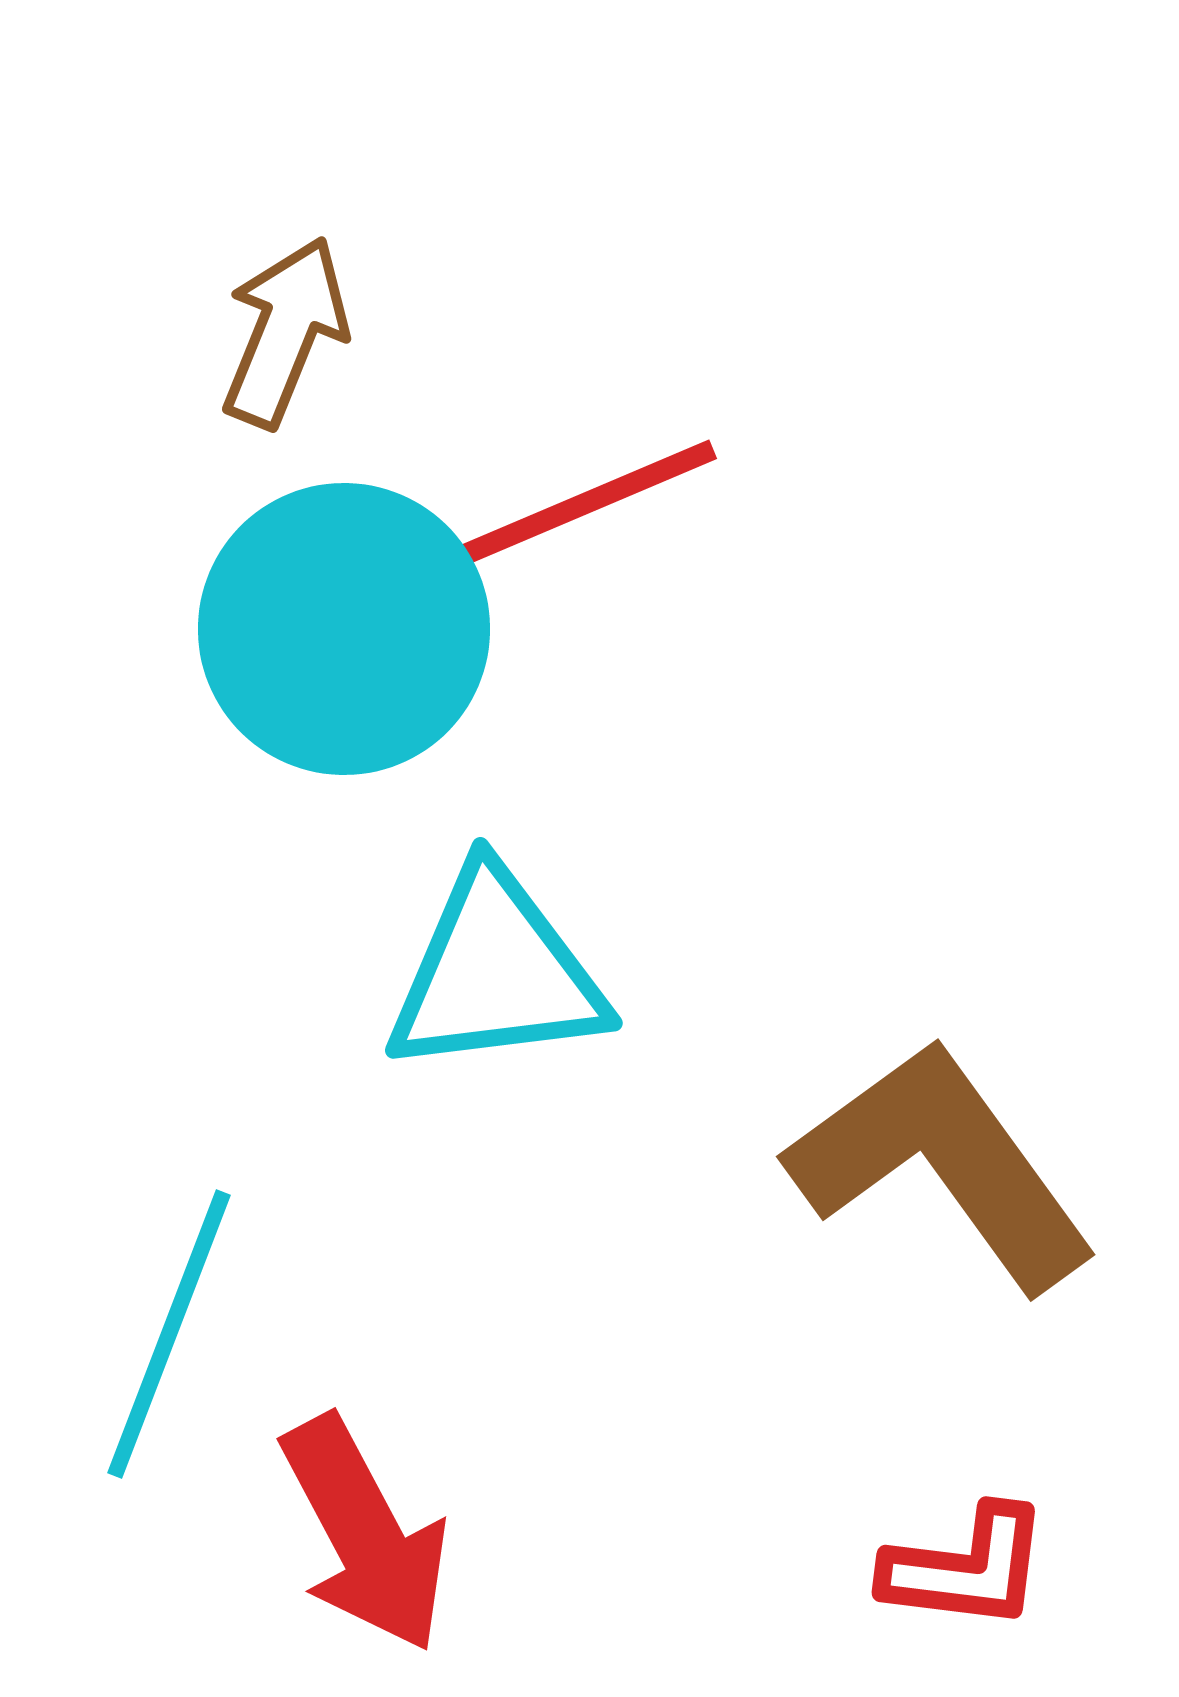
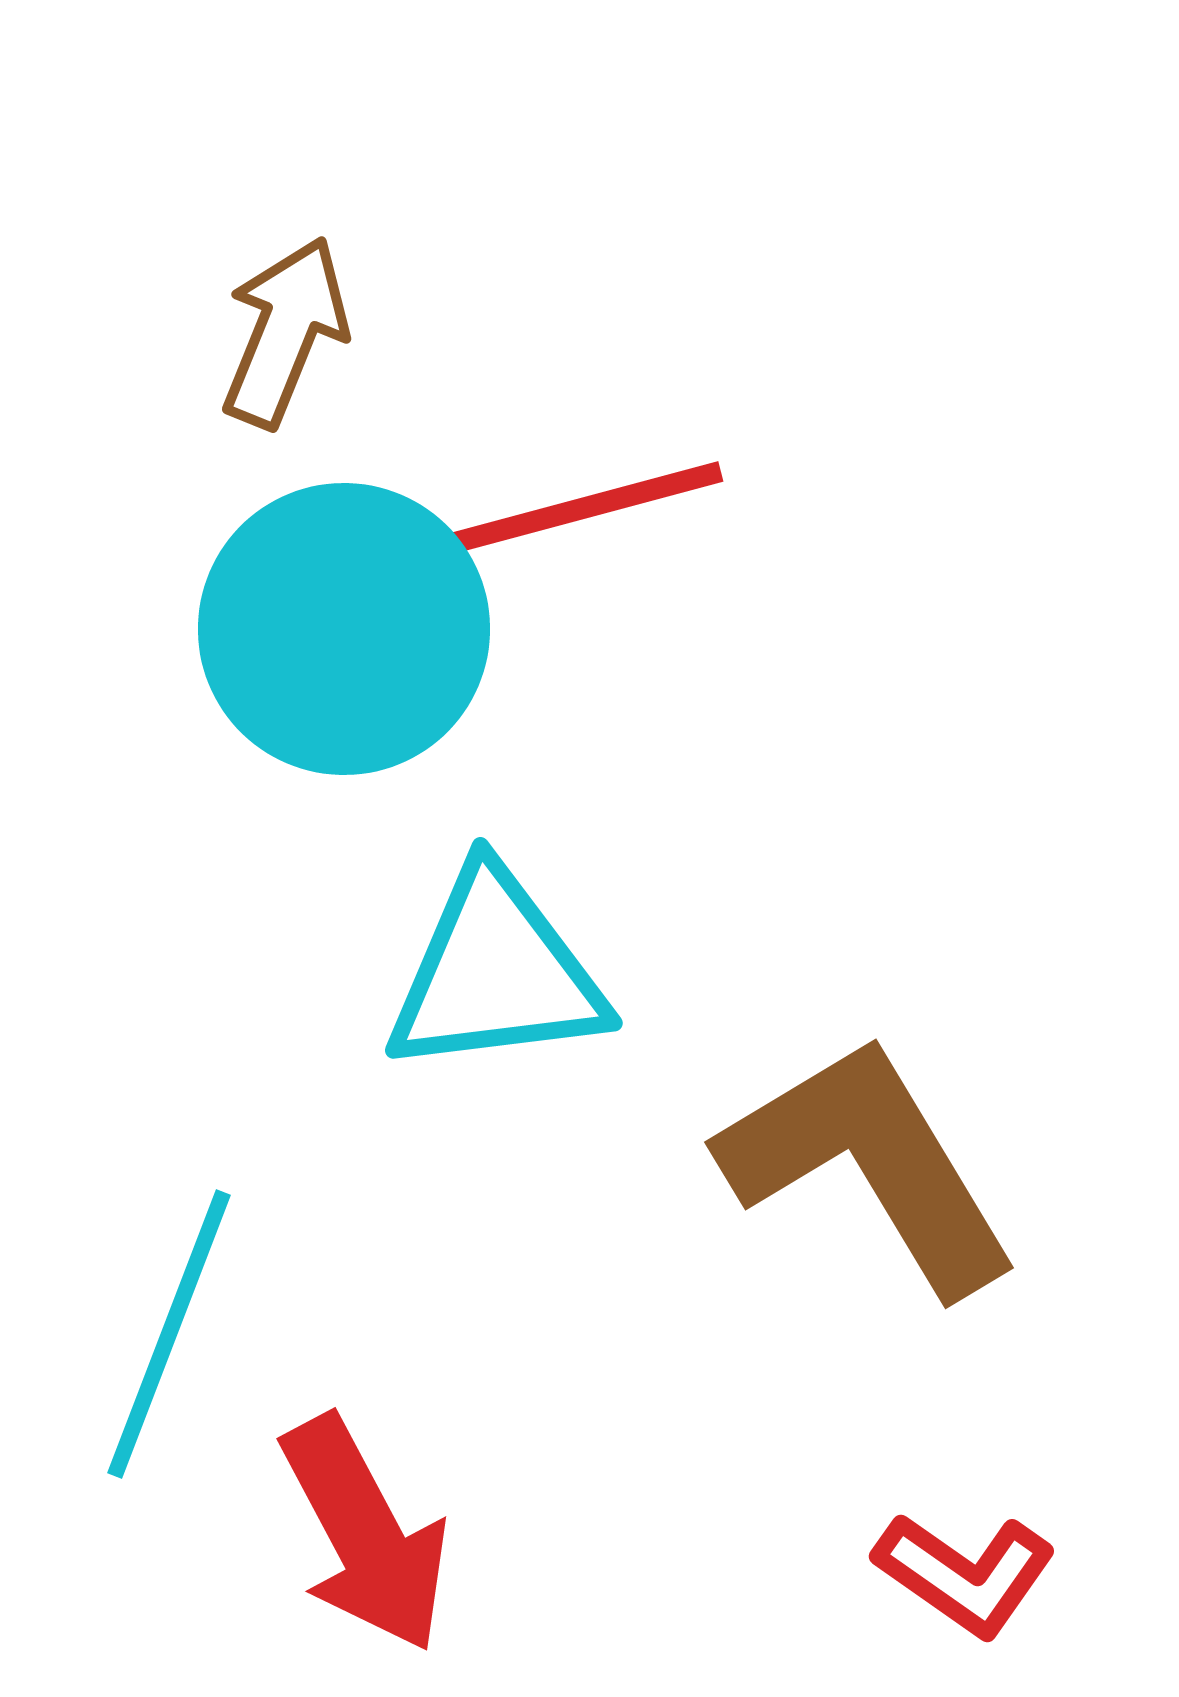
red line: rotated 8 degrees clockwise
brown L-shape: moved 73 px left; rotated 5 degrees clockwise
red L-shape: moved 1 px left, 6 px down; rotated 28 degrees clockwise
